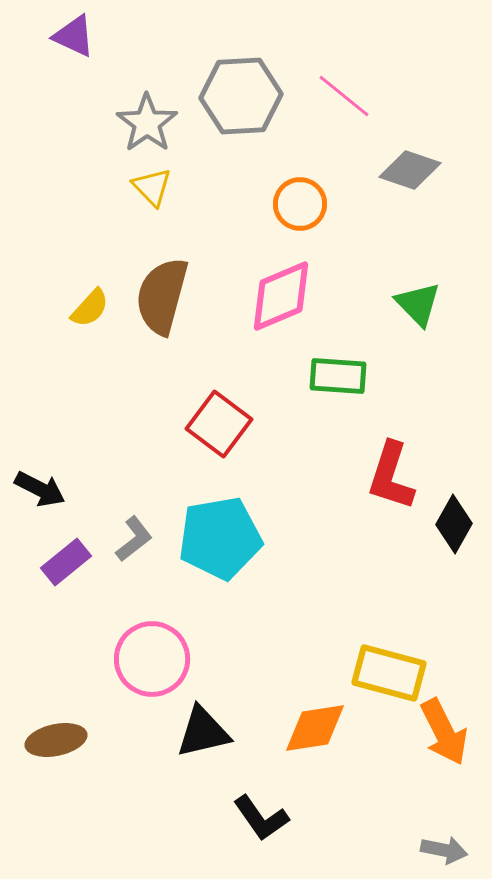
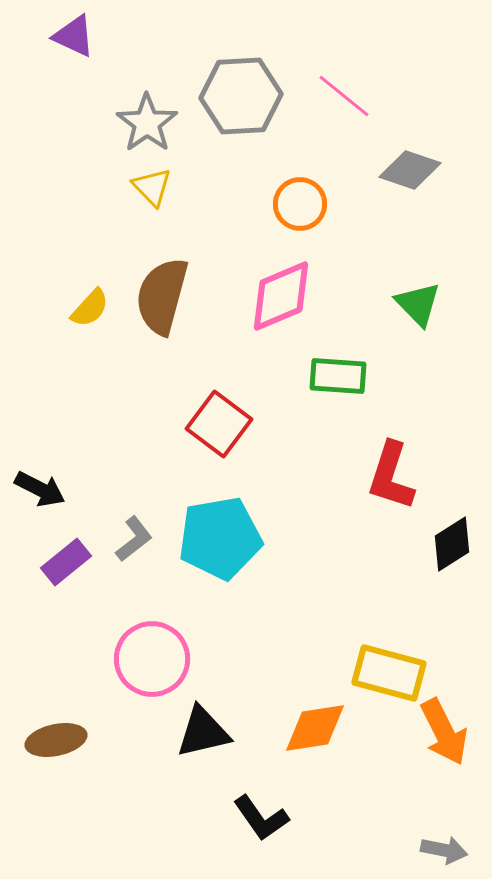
black diamond: moved 2 px left, 20 px down; rotated 28 degrees clockwise
